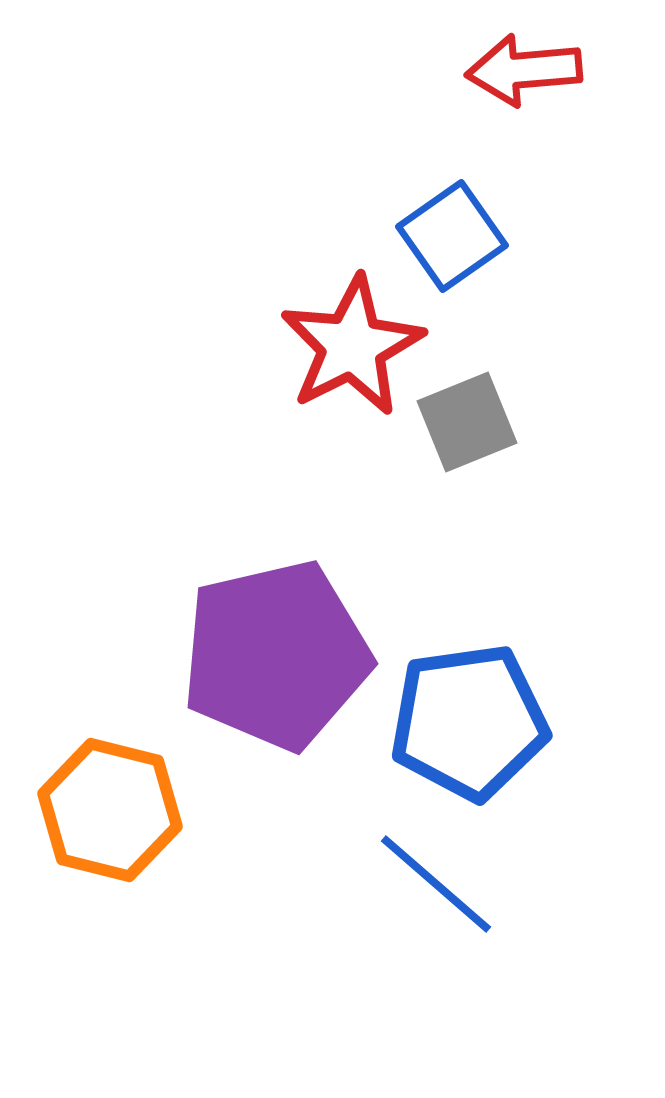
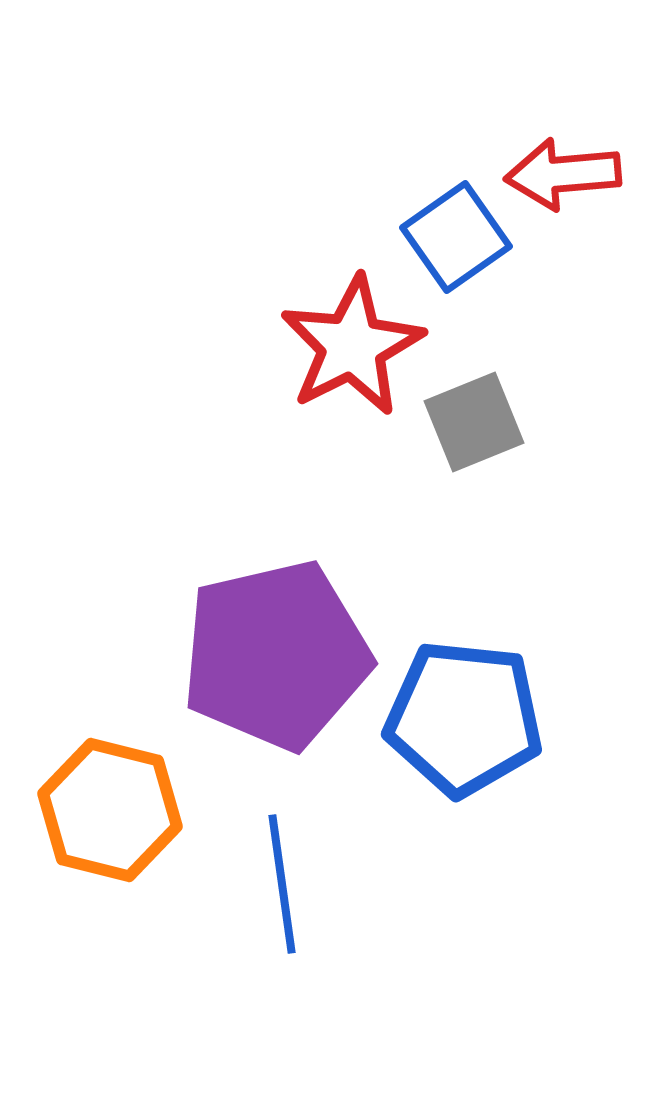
red arrow: moved 39 px right, 104 px down
blue square: moved 4 px right, 1 px down
gray square: moved 7 px right
blue pentagon: moved 5 px left, 4 px up; rotated 14 degrees clockwise
blue line: moved 154 px left; rotated 41 degrees clockwise
